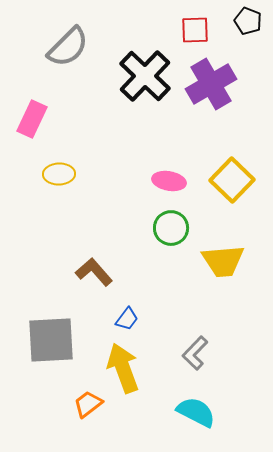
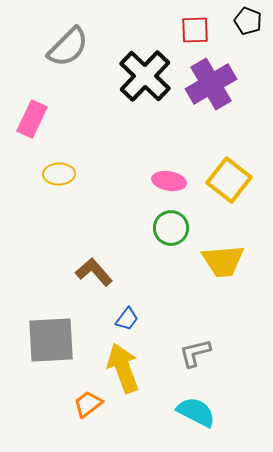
yellow square: moved 3 px left; rotated 6 degrees counterclockwise
gray L-shape: rotated 32 degrees clockwise
